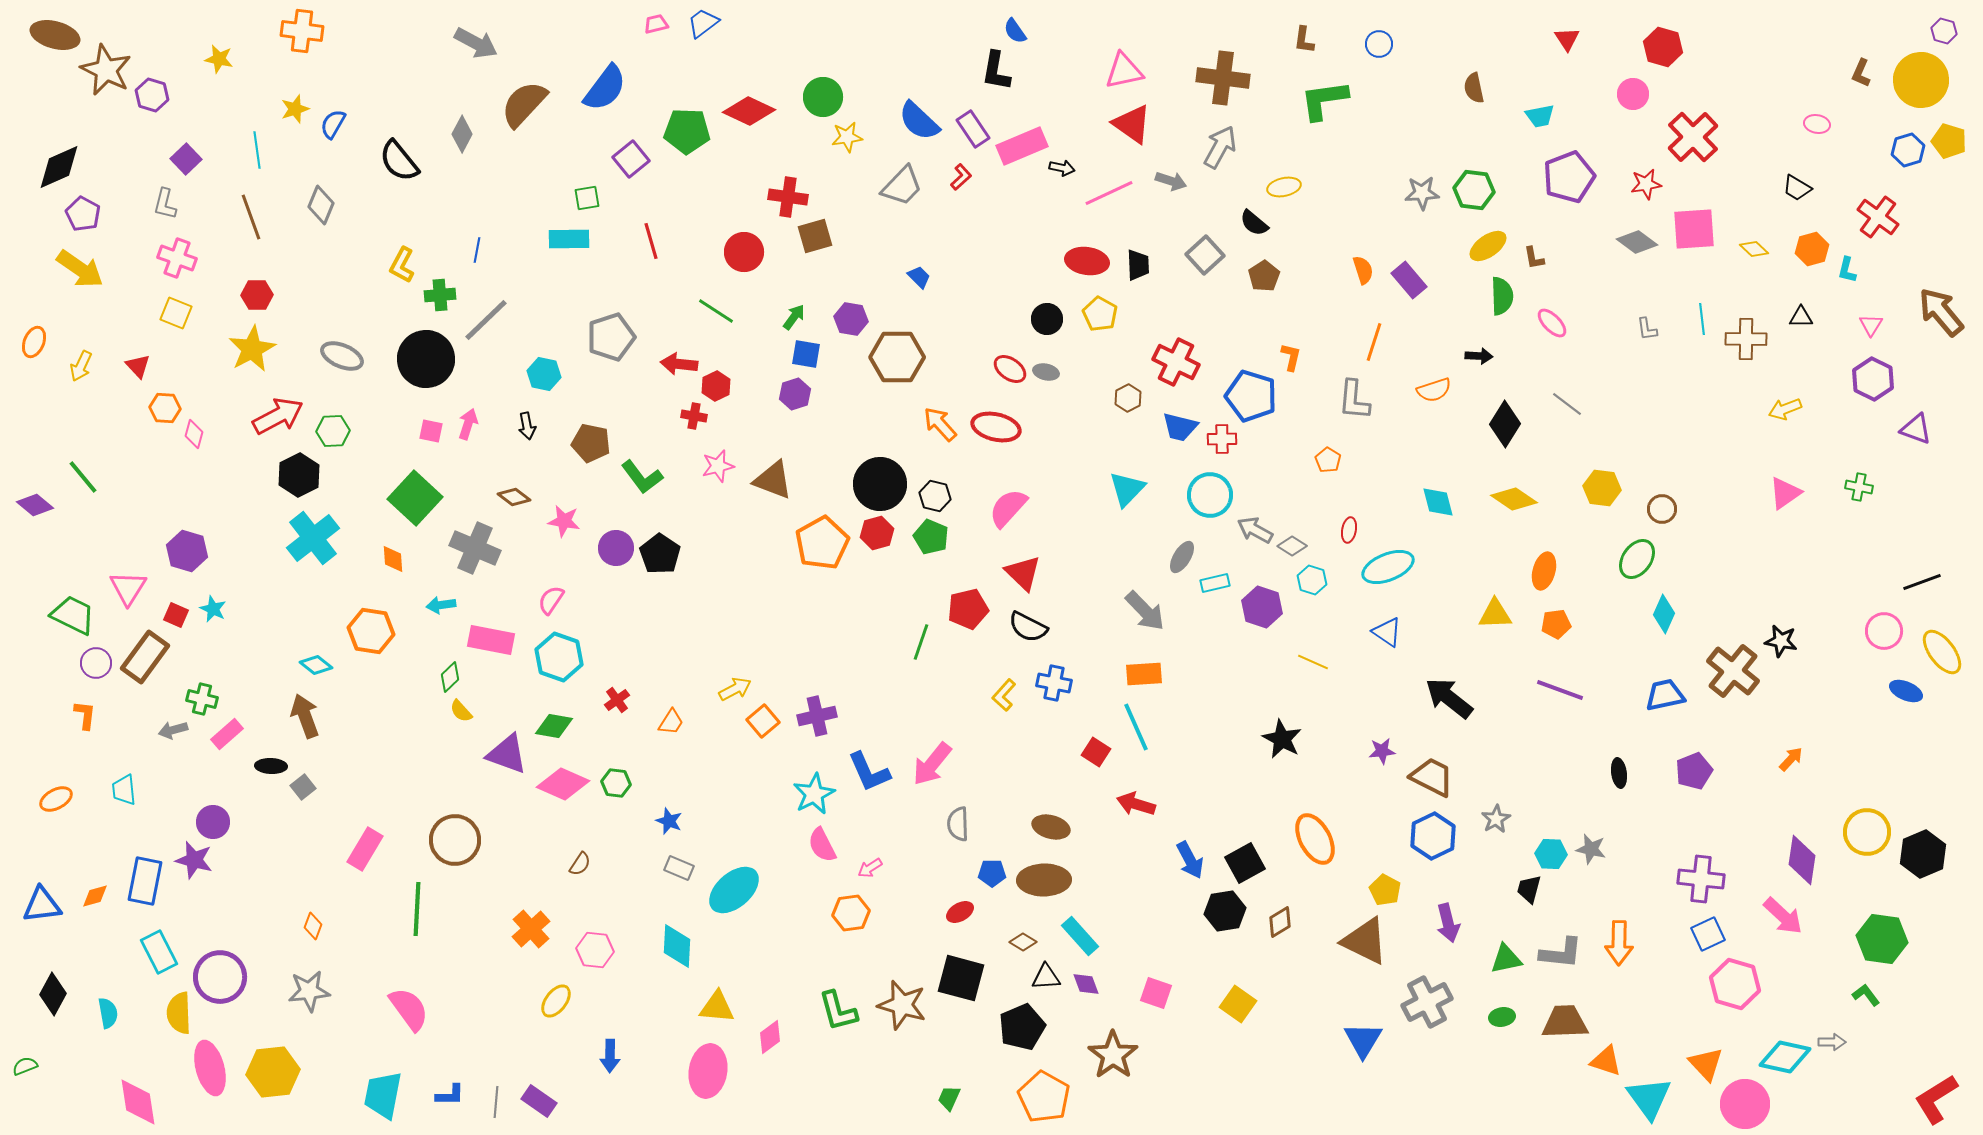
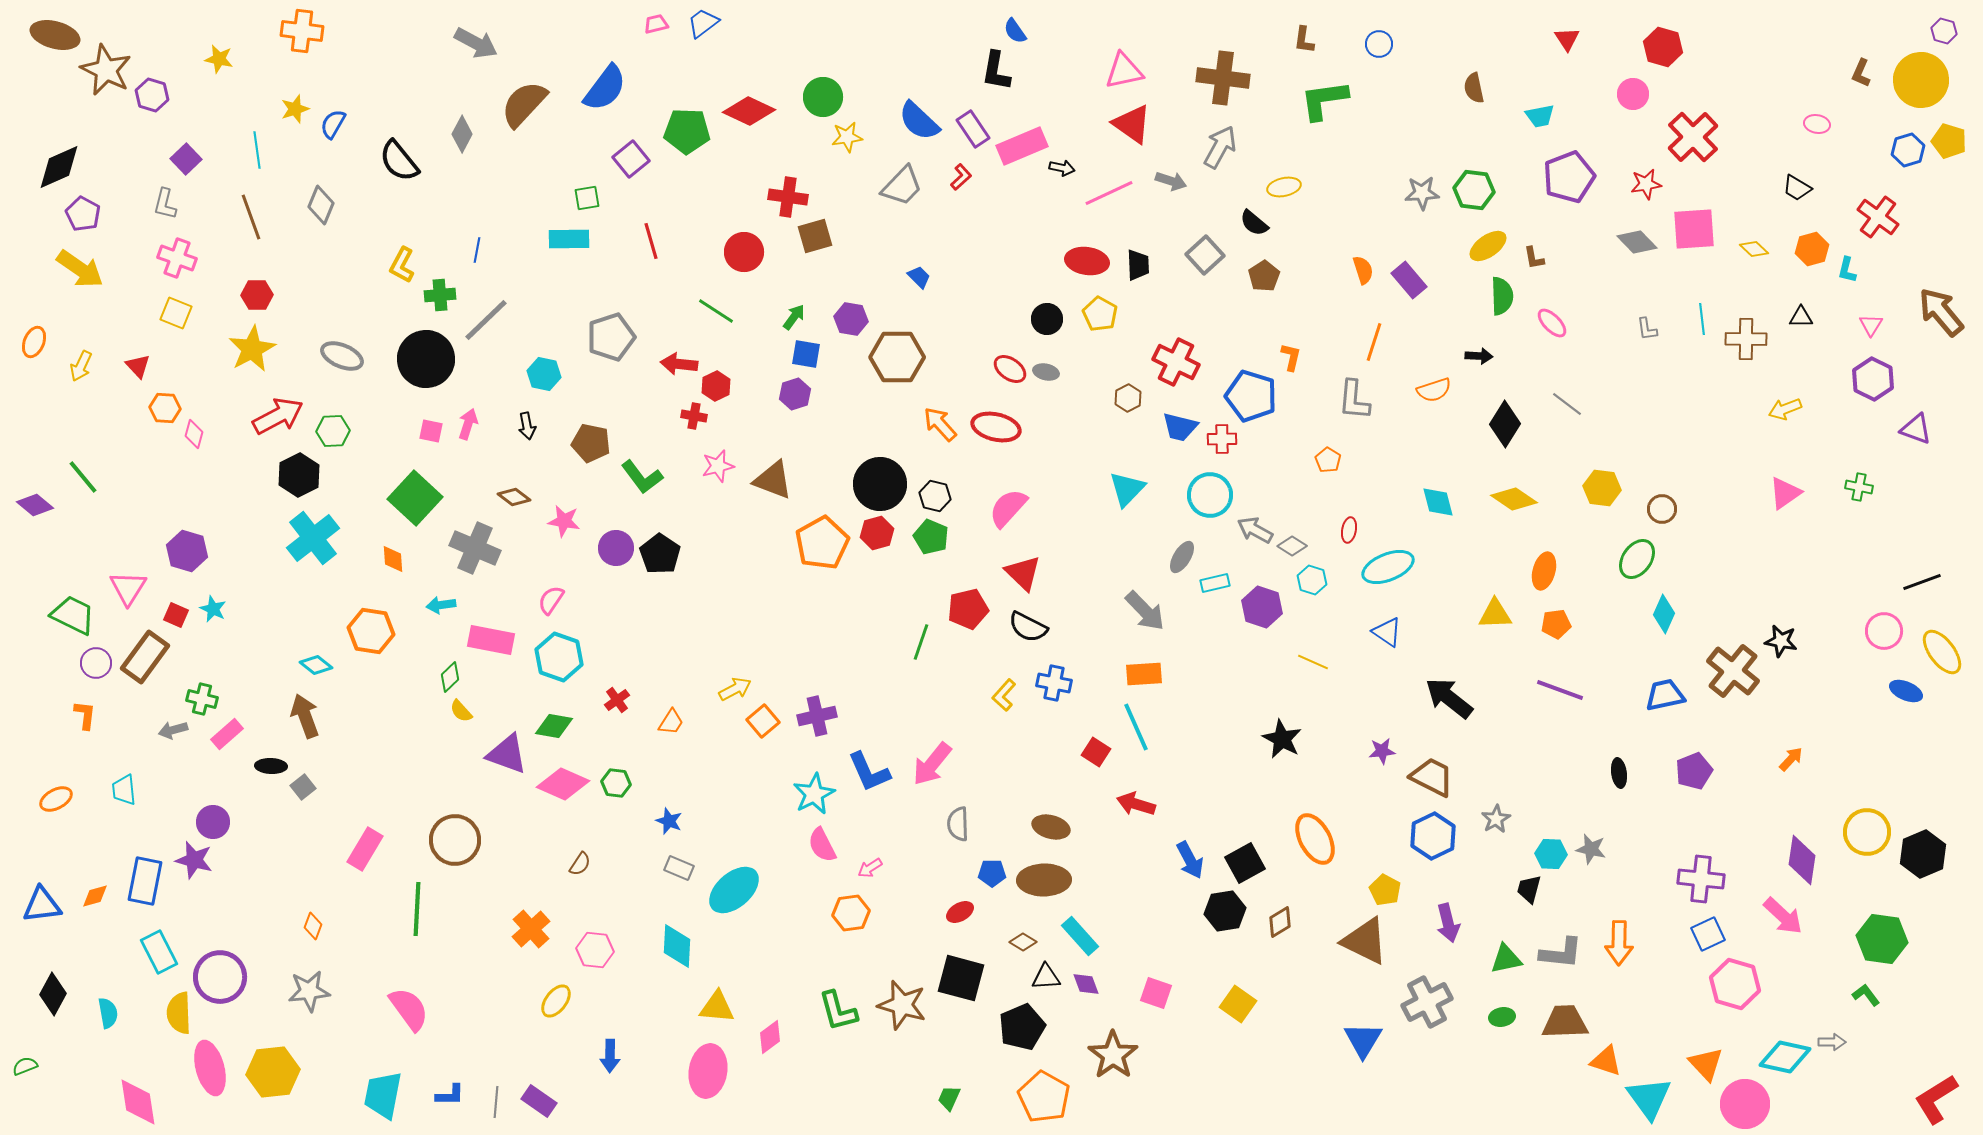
gray diamond at (1637, 242): rotated 9 degrees clockwise
